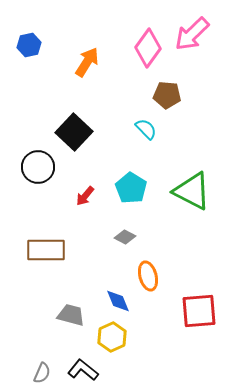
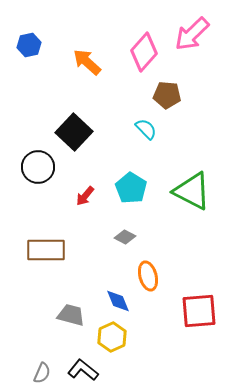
pink diamond: moved 4 px left, 4 px down; rotated 6 degrees clockwise
orange arrow: rotated 80 degrees counterclockwise
